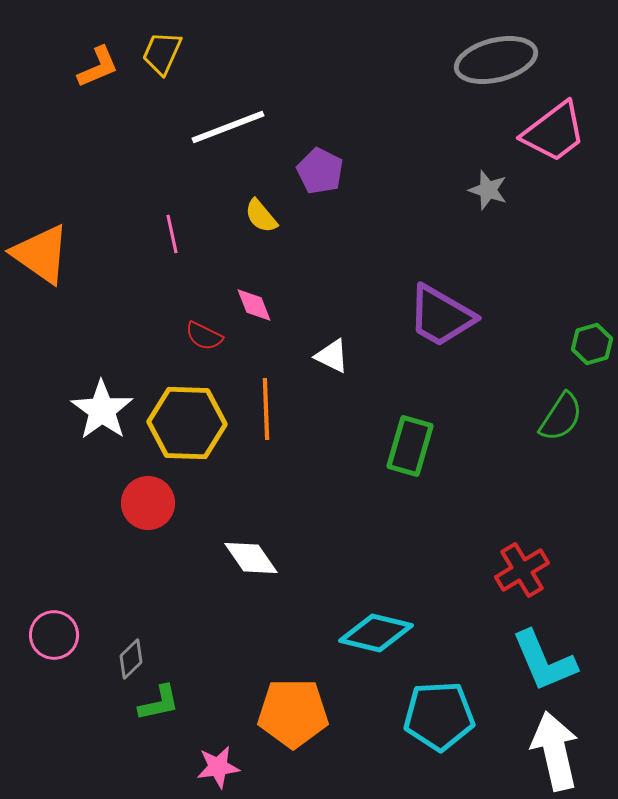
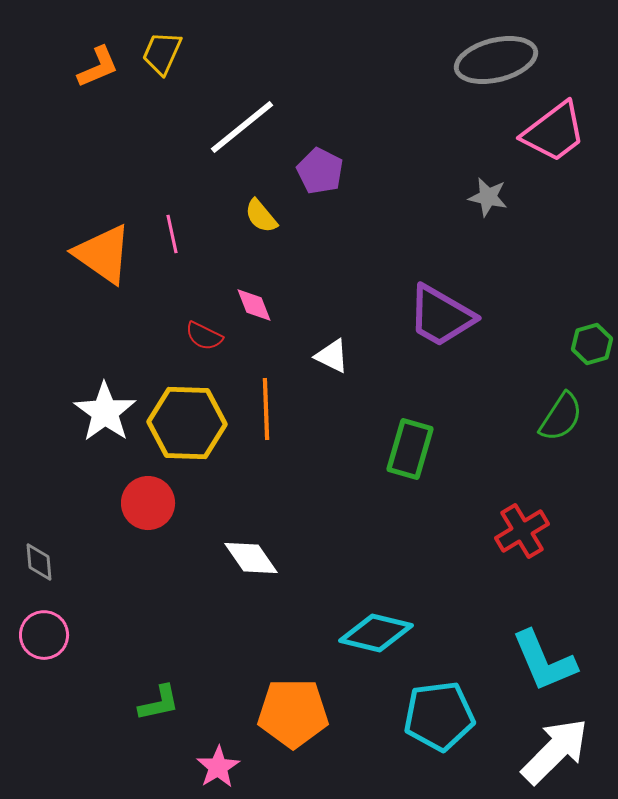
white line: moved 14 px right; rotated 18 degrees counterclockwise
gray star: moved 7 px down; rotated 6 degrees counterclockwise
orange triangle: moved 62 px right
white star: moved 3 px right, 2 px down
green rectangle: moved 3 px down
red cross: moved 39 px up
pink circle: moved 10 px left
gray diamond: moved 92 px left, 97 px up; rotated 51 degrees counterclockwise
cyan pentagon: rotated 4 degrees counterclockwise
white arrow: rotated 58 degrees clockwise
pink star: rotated 24 degrees counterclockwise
